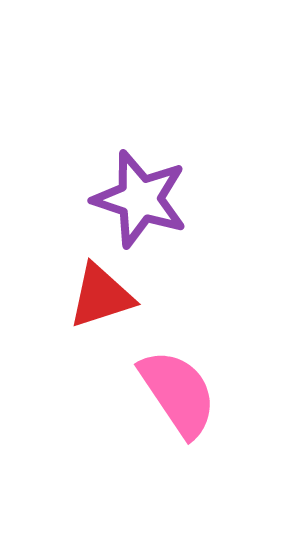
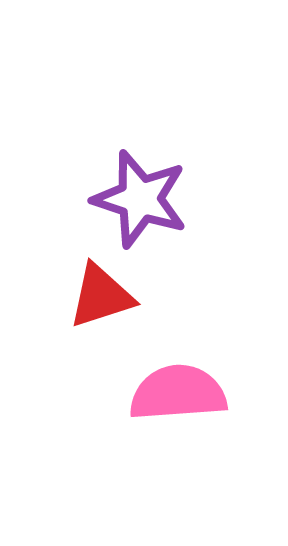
pink semicircle: rotated 60 degrees counterclockwise
